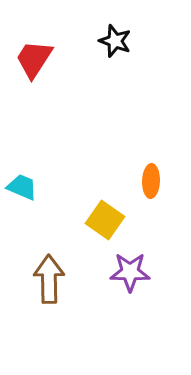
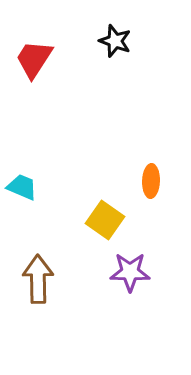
brown arrow: moved 11 px left
